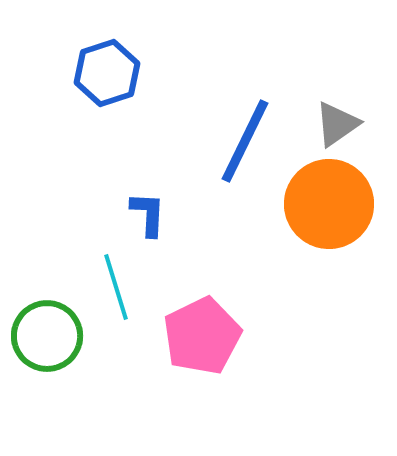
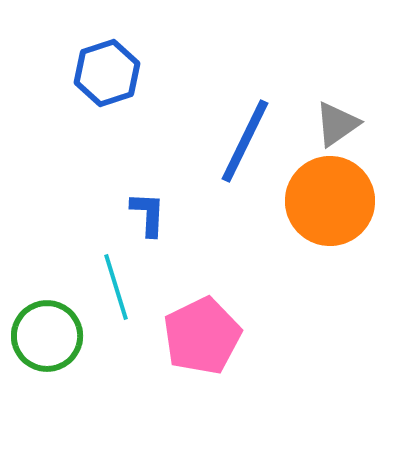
orange circle: moved 1 px right, 3 px up
